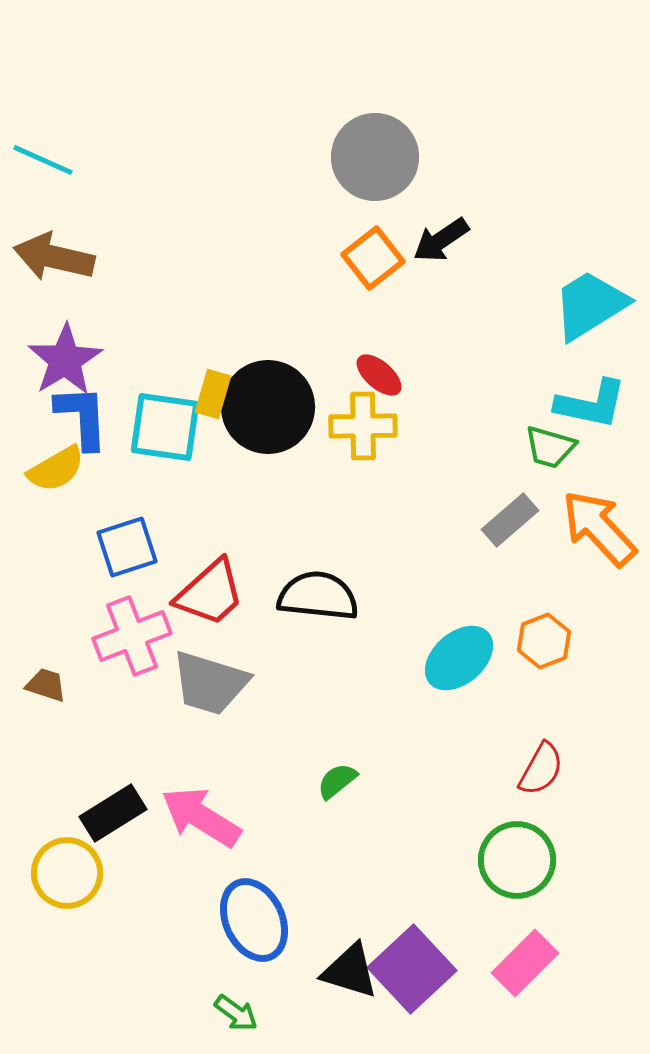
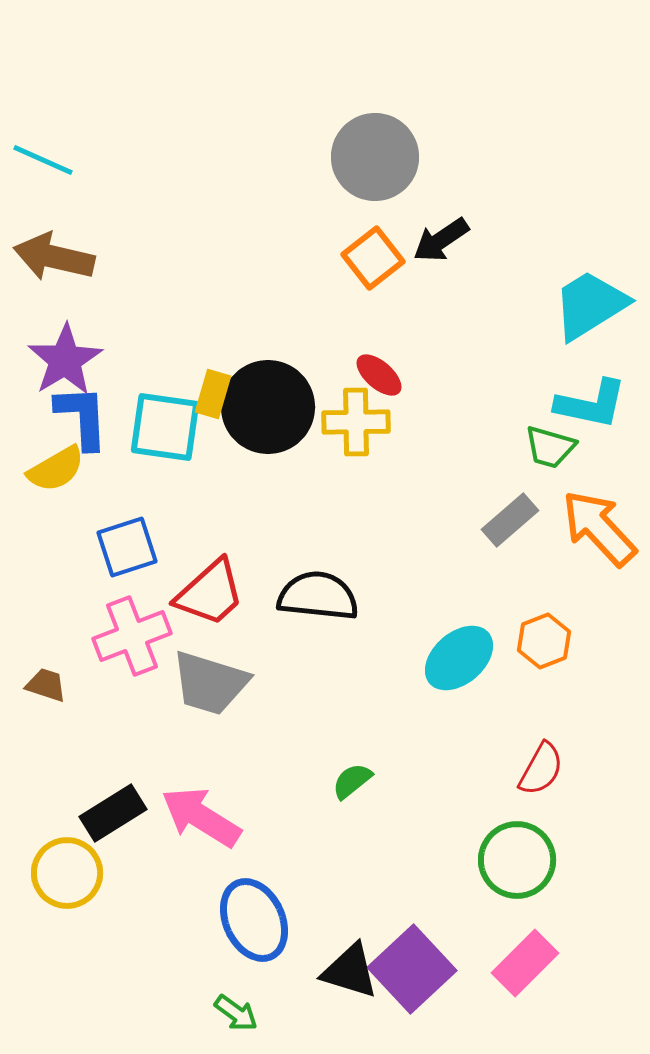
yellow cross: moved 7 px left, 4 px up
green semicircle: moved 15 px right
